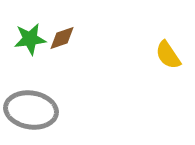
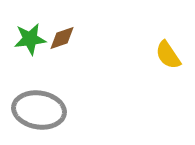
gray ellipse: moved 8 px right
